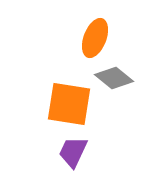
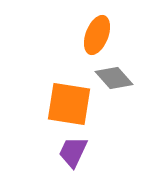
orange ellipse: moved 2 px right, 3 px up
gray diamond: rotated 9 degrees clockwise
